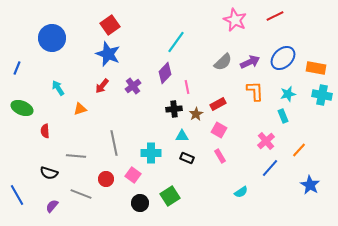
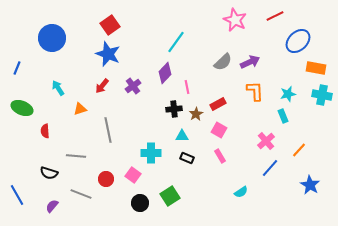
blue ellipse at (283, 58): moved 15 px right, 17 px up
gray line at (114, 143): moved 6 px left, 13 px up
